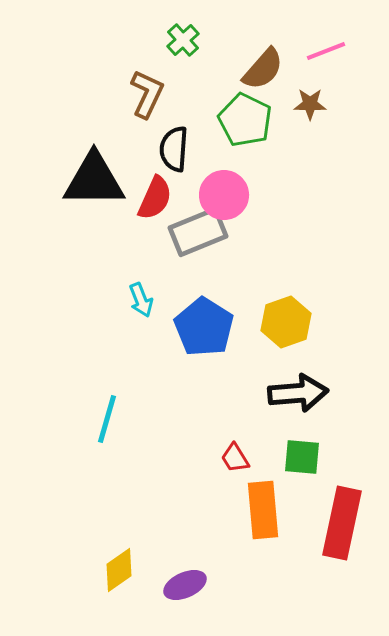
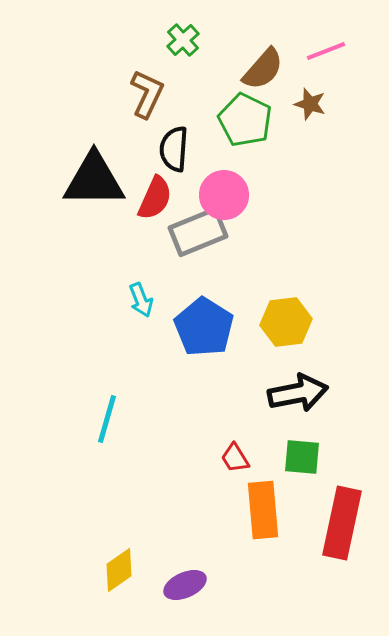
brown star: rotated 16 degrees clockwise
yellow hexagon: rotated 12 degrees clockwise
black arrow: rotated 6 degrees counterclockwise
